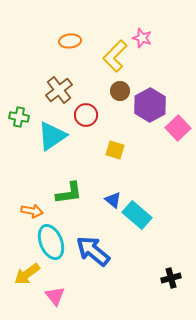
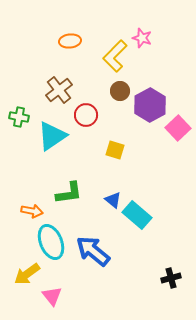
pink triangle: moved 3 px left
